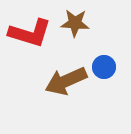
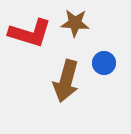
blue circle: moved 4 px up
brown arrow: rotated 51 degrees counterclockwise
